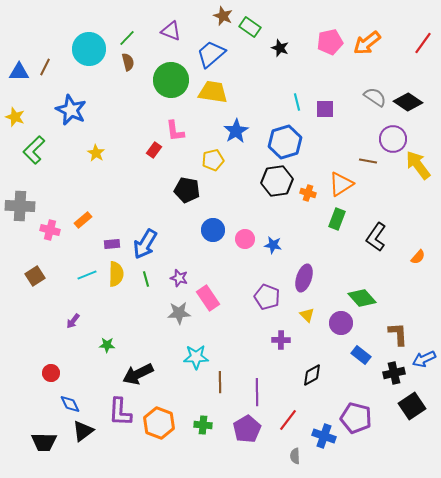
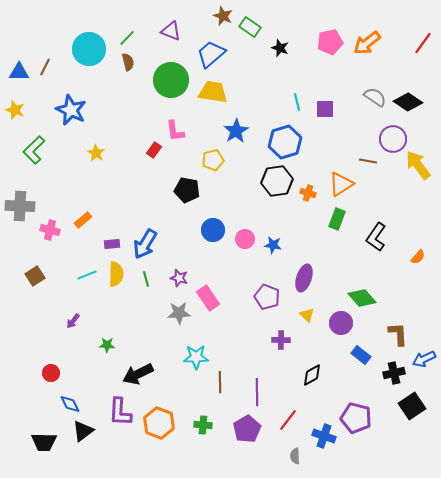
yellow star at (15, 117): moved 7 px up
